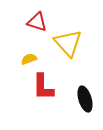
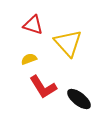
red triangle: moved 4 px left, 3 px down
red L-shape: rotated 32 degrees counterclockwise
black ellipse: moved 6 px left; rotated 35 degrees counterclockwise
